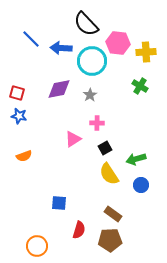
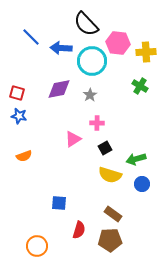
blue line: moved 2 px up
yellow semicircle: moved 1 px right, 1 px down; rotated 40 degrees counterclockwise
blue circle: moved 1 px right, 1 px up
